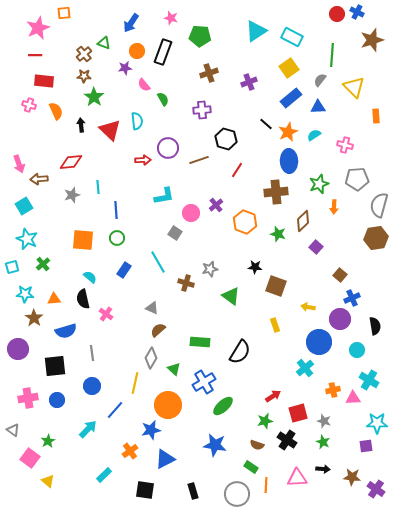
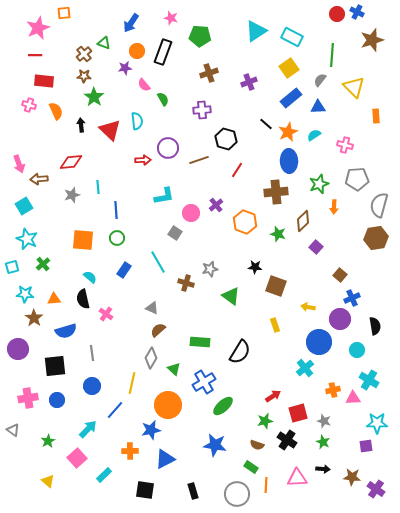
yellow line at (135, 383): moved 3 px left
orange cross at (130, 451): rotated 35 degrees clockwise
pink square at (30, 458): moved 47 px right; rotated 12 degrees clockwise
